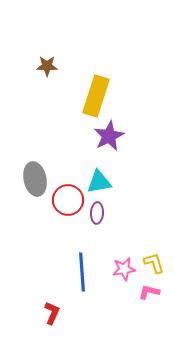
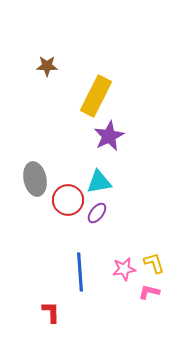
yellow rectangle: rotated 9 degrees clockwise
purple ellipse: rotated 35 degrees clockwise
blue line: moved 2 px left
red L-shape: moved 1 px left, 1 px up; rotated 25 degrees counterclockwise
